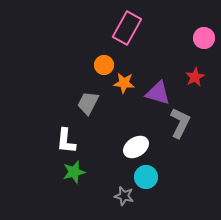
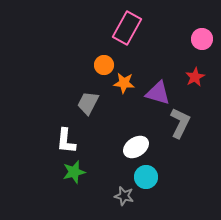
pink circle: moved 2 px left, 1 px down
